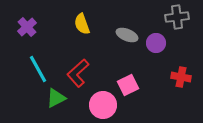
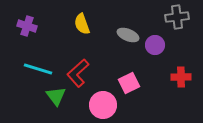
purple cross: moved 1 px up; rotated 30 degrees counterclockwise
gray ellipse: moved 1 px right
purple circle: moved 1 px left, 2 px down
cyan line: rotated 44 degrees counterclockwise
red cross: rotated 12 degrees counterclockwise
pink square: moved 1 px right, 2 px up
green triangle: moved 2 px up; rotated 40 degrees counterclockwise
